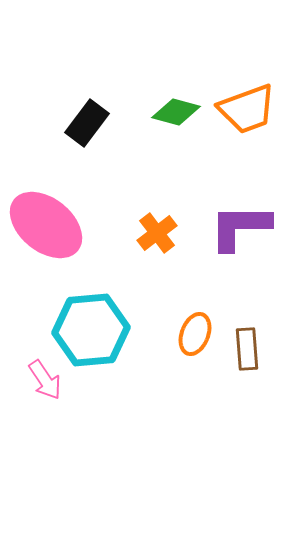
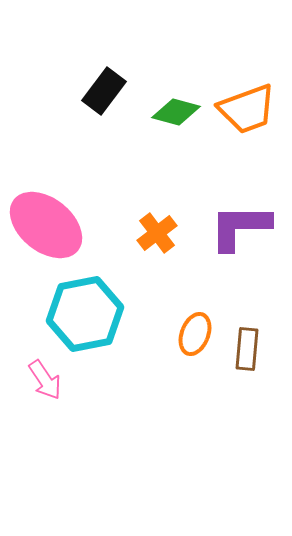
black rectangle: moved 17 px right, 32 px up
cyan hexagon: moved 6 px left, 16 px up; rotated 6 degrees counterclockwise
brown rectangle: rotated 9 degrees clockwise
